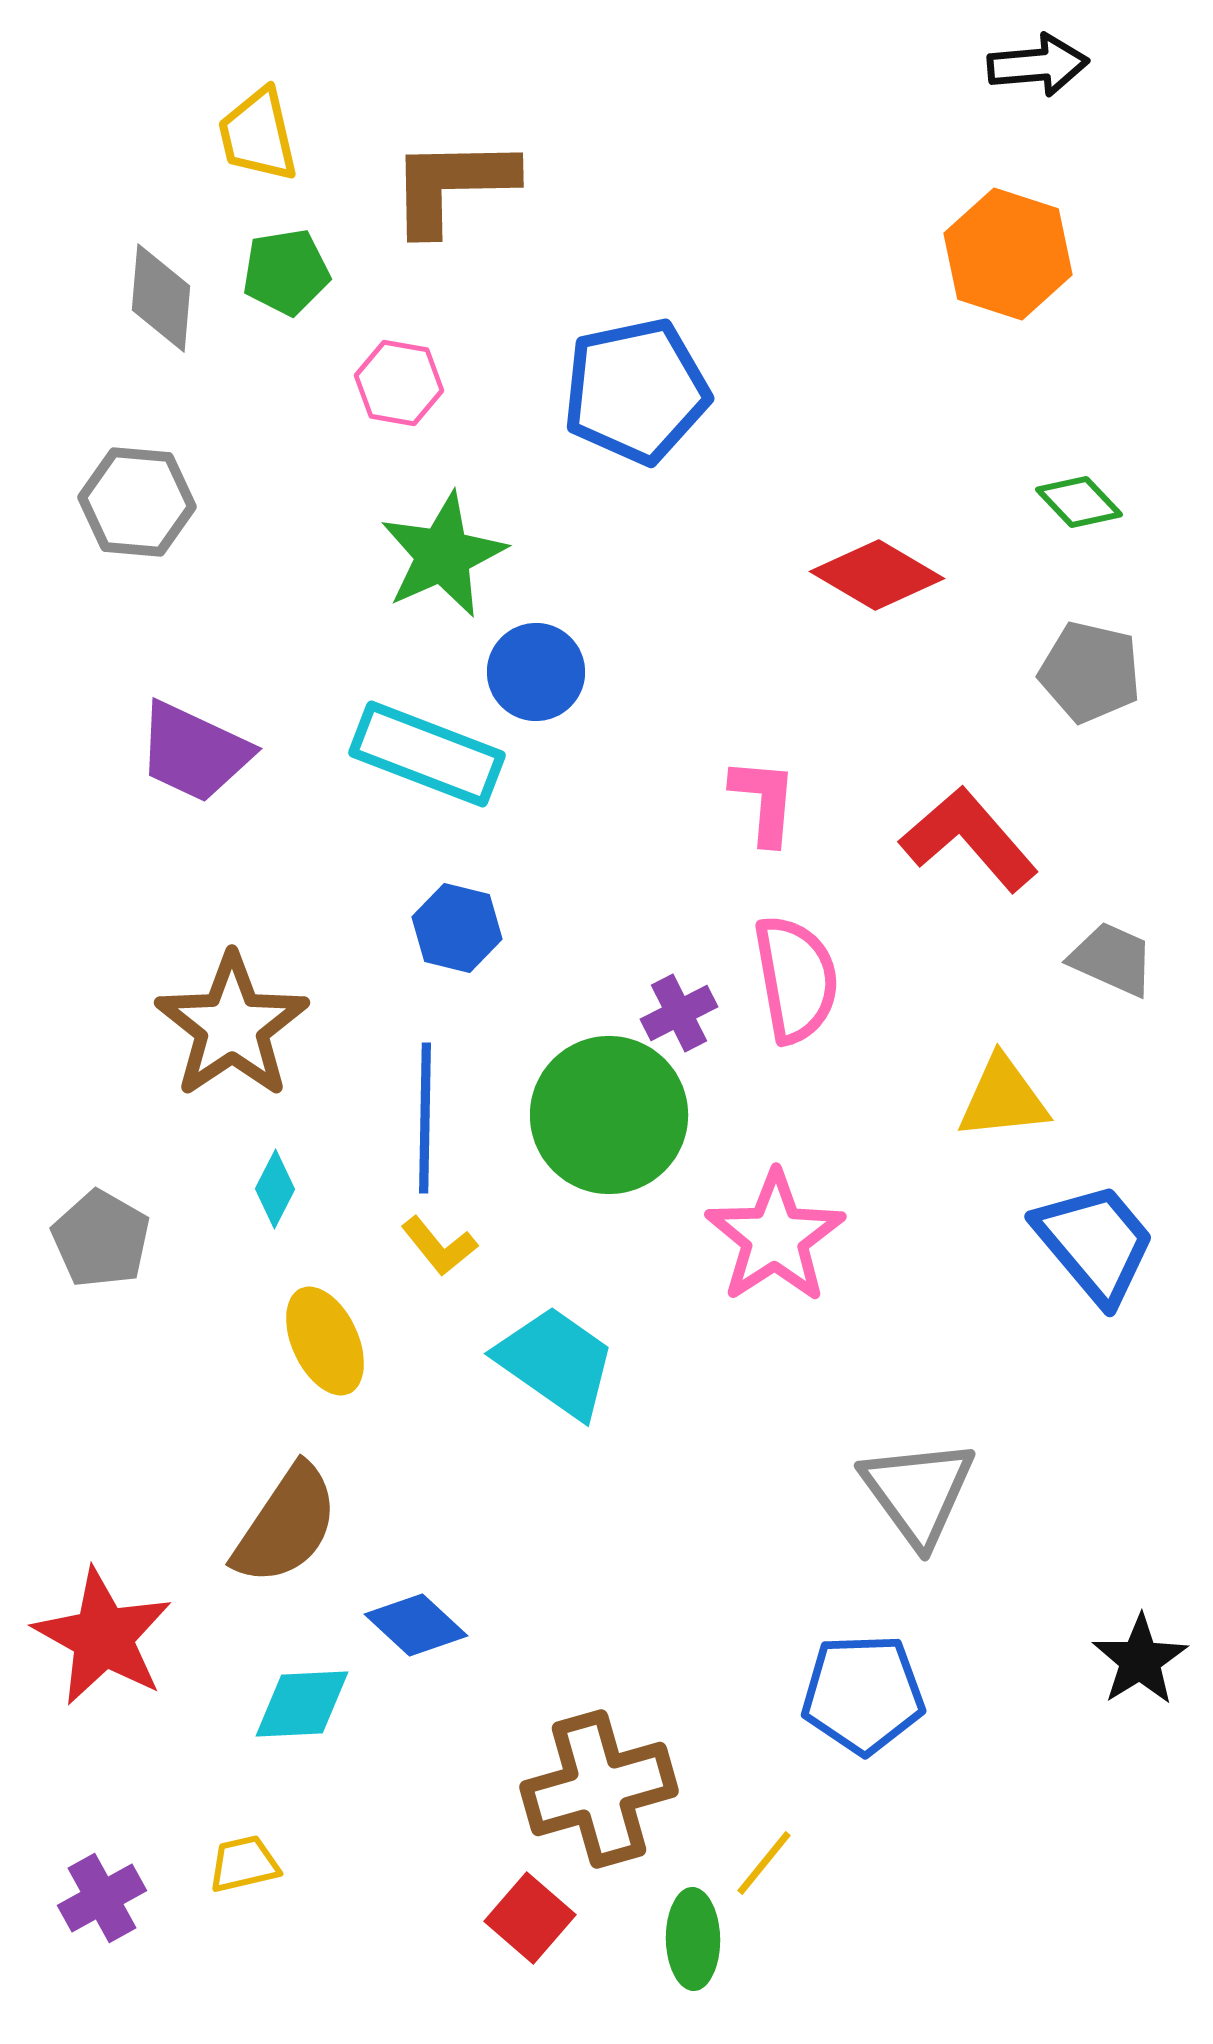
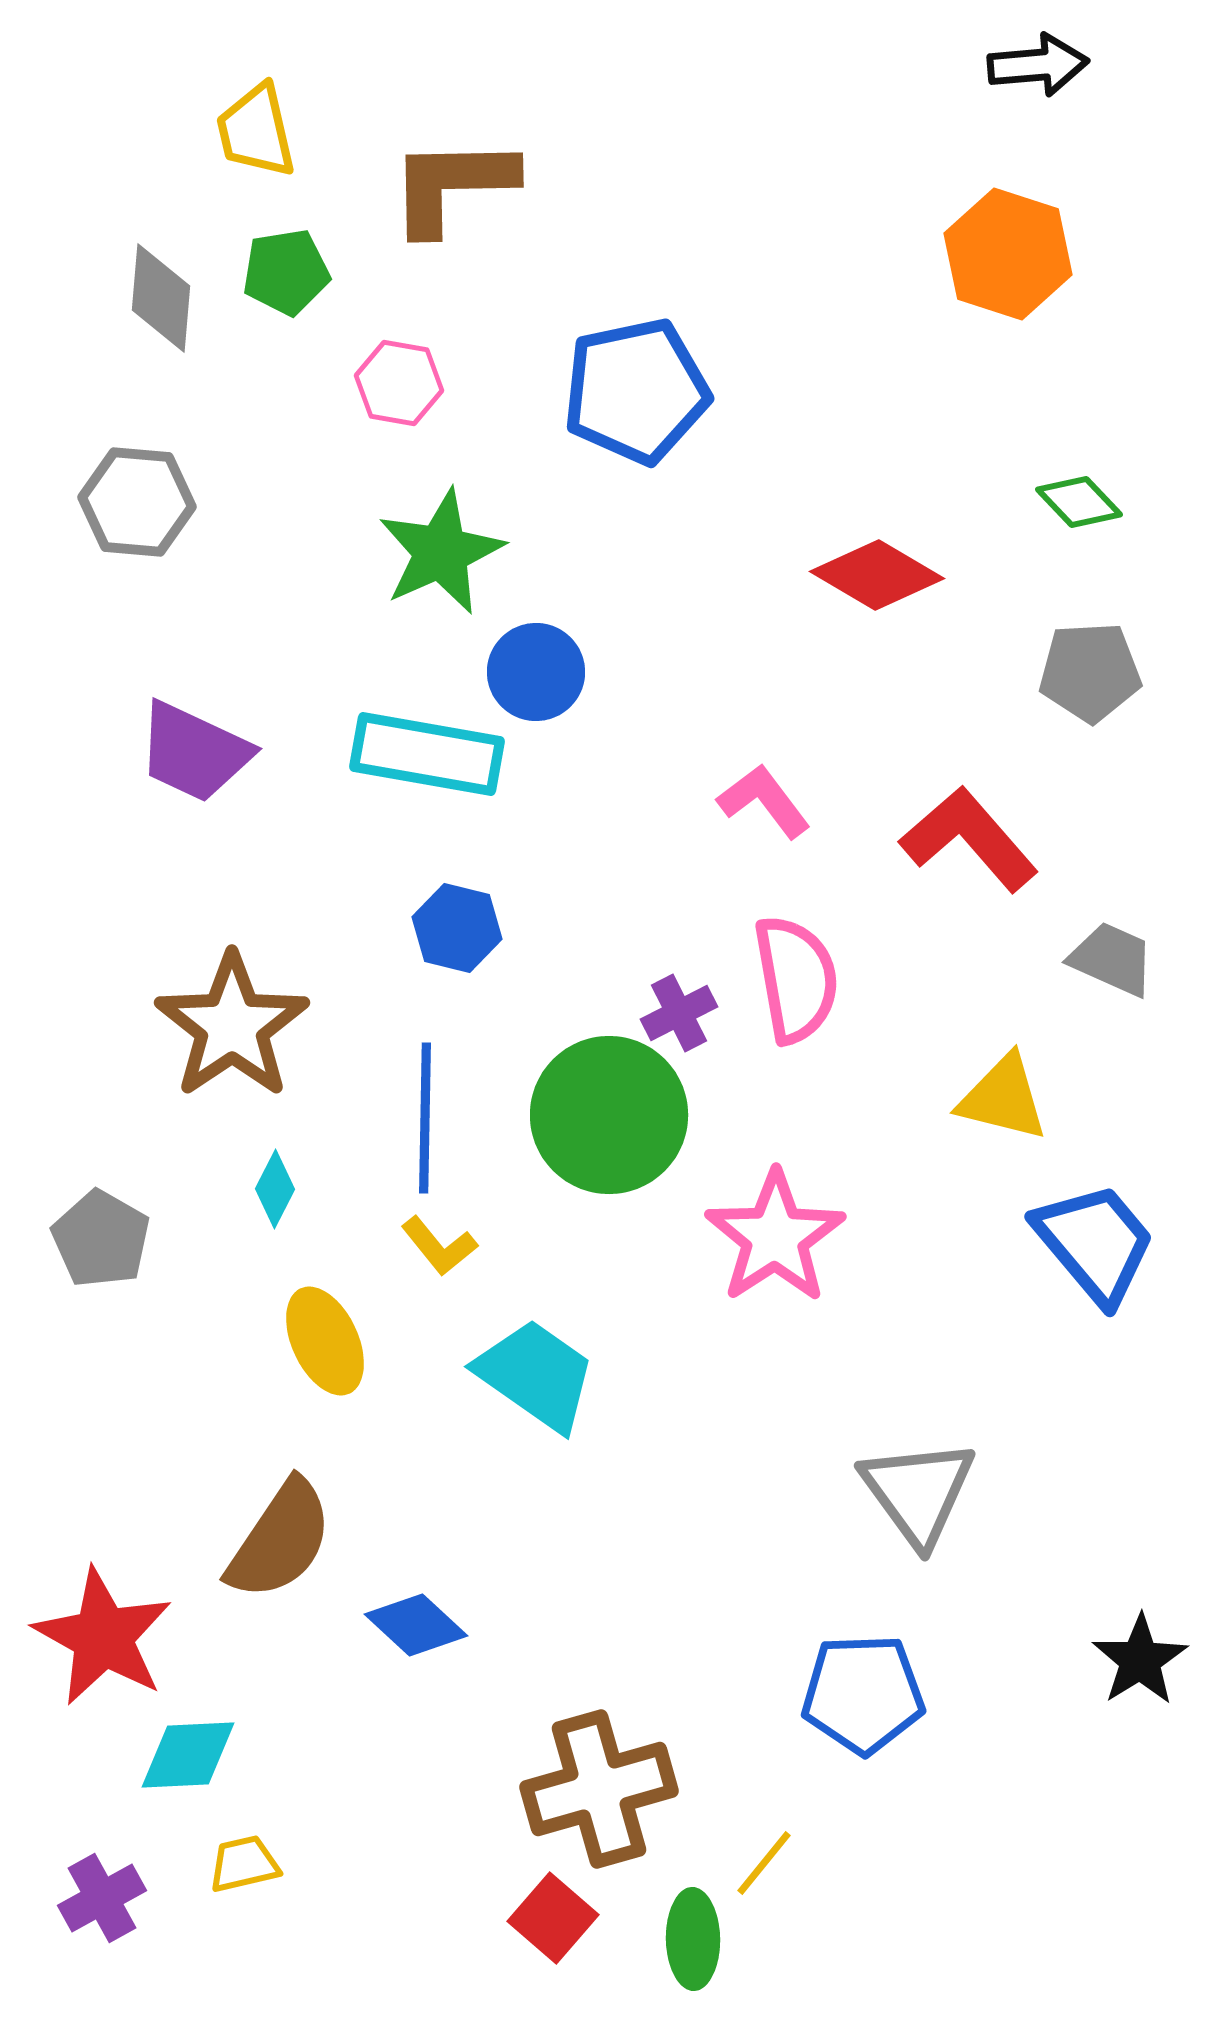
yellow trapezoid at (258, 135): moved 2 px left, 4 px up
green star at (443, 555): moved 2 px left, 3 px up
gray pentagon at (1090, 672): rotated 16 degrees counterclockwise
cyan rectangle at (427, 754): rotated 11 degrees counterclockwise
pink L-shape at (764, 801): rotated 42 degrees counterclockwise
yellow triangle at (1003, 1098): rotated 20 degrees clockwise
cyan trapezoid at (556, 1362): moved 20 px left, 13 px down
brown semicircle at (286, 1525): moved 6 px left, 15 px down
cyan diamond at (302, 1704): moved 114 px left, 51 px down
red square at (530, 1918): moved 23 px right
